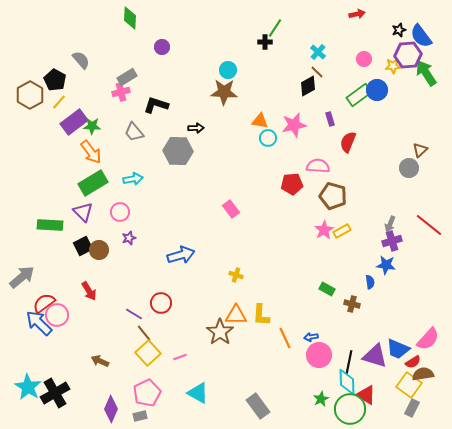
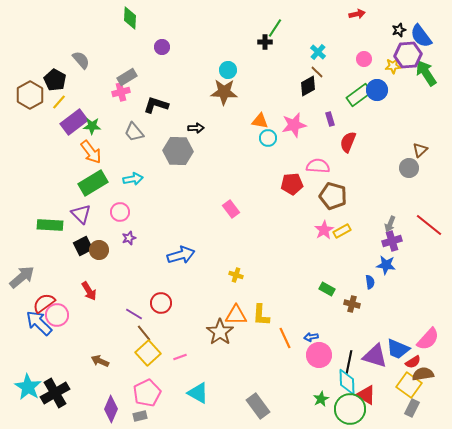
purple triangle at (83, 212): moved 2 px left, 2 px down
